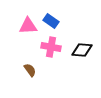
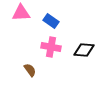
pink triangle: moved 7 px left, 13 px up
black diamond: moved 2 px right
